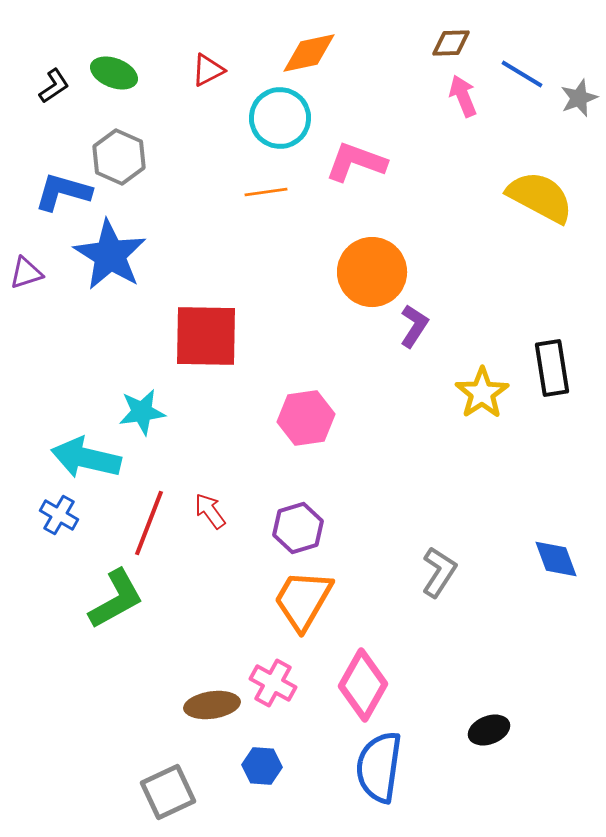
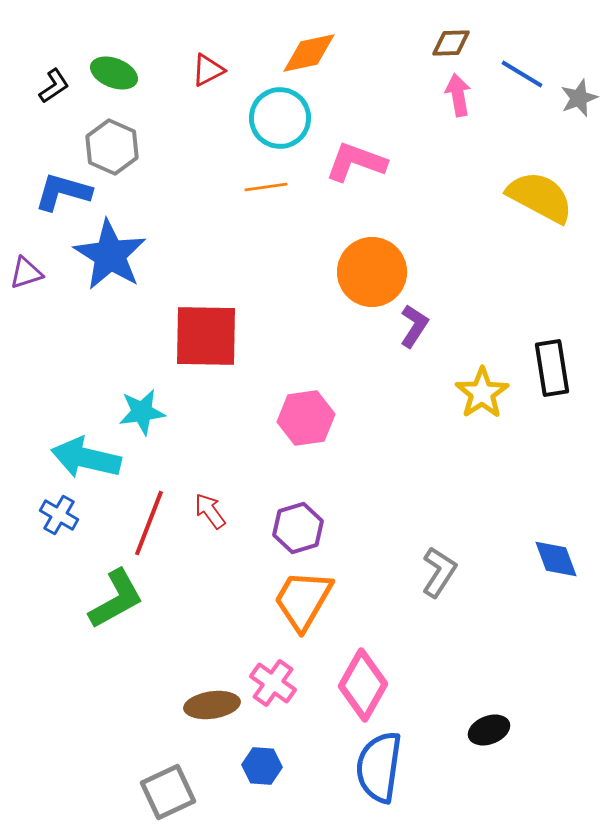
pink arrow: moved 5 px left, 1 px up; rotated 12 degrees clockwise
gray hexagon: moved 7 px left, 10 px up
orange line: moved 5 px up
pink cross: rotated 6 degrees clockwise
